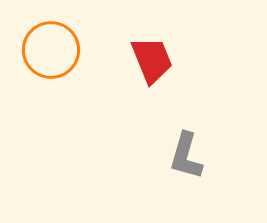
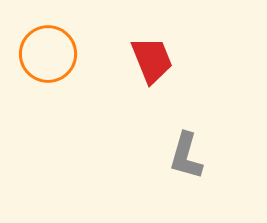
orange circle: moved 3 px left, 4 px down
